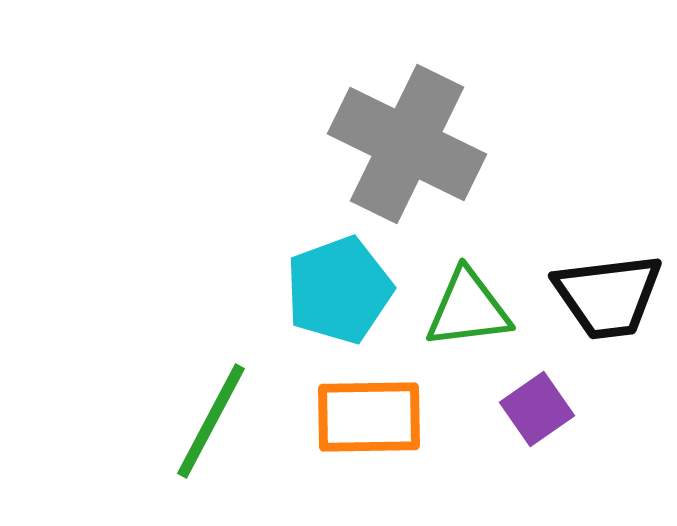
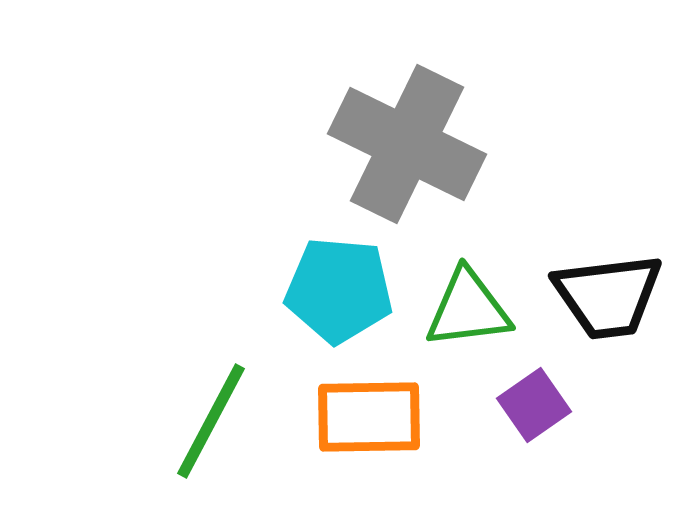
cyan pentagon: rotated 25 degrees clockwise
purple square: moved 3 px left, 4 px up
